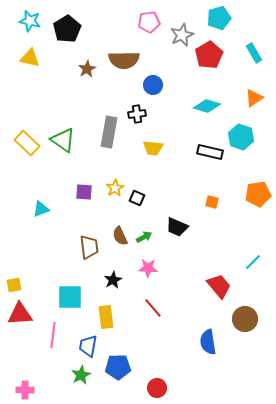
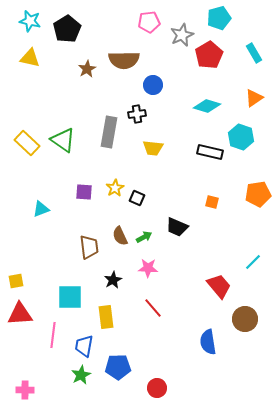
yellow square at (14, 285): moved 2 px right, 4 px up
blue trapezoid at (88, 346): moved 4 px left
